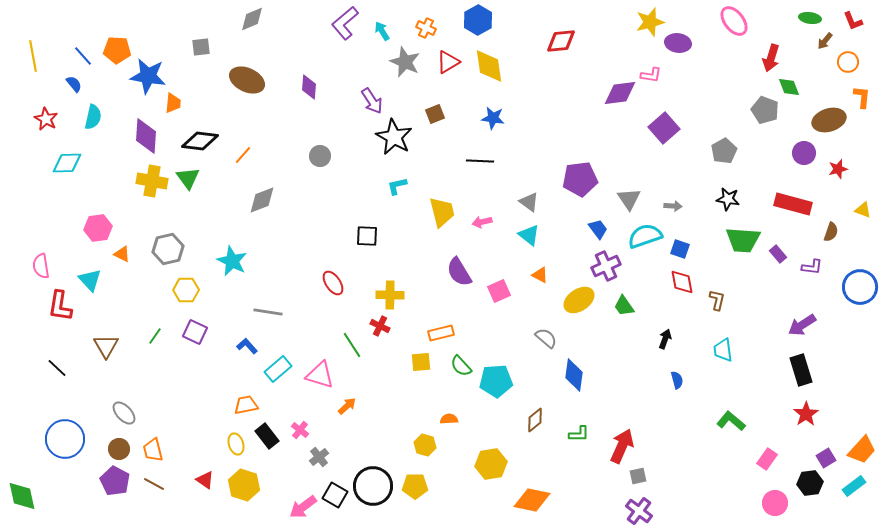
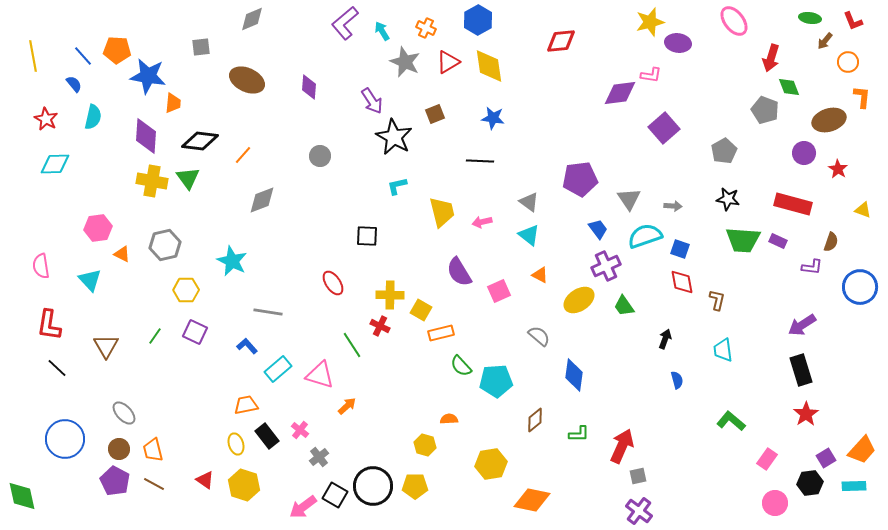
cyan diamond at (67, 163): moved 12 px left, 1 px down
red star at (838, 169): rotated 24 degrees counterclockwise
brown semicircle at (831, 232): moved 10 px down
gray hexagon at (168, 249): moved 3 px left, 4 px up
purple rectangle at (778, 254): moved 13 px up; rotated 24 degrees counterclockwise
red L-shape at (60, 306): moved 11 px left, 19 px down
gray semicircle at (546, 338): moved 7 px left, 2 px up
yellow square at (421, 362): moved 52 px up; rotated 35 degrees clockwise
cyan rectangle at (854, 486): rotated 35 degrees clockwise
